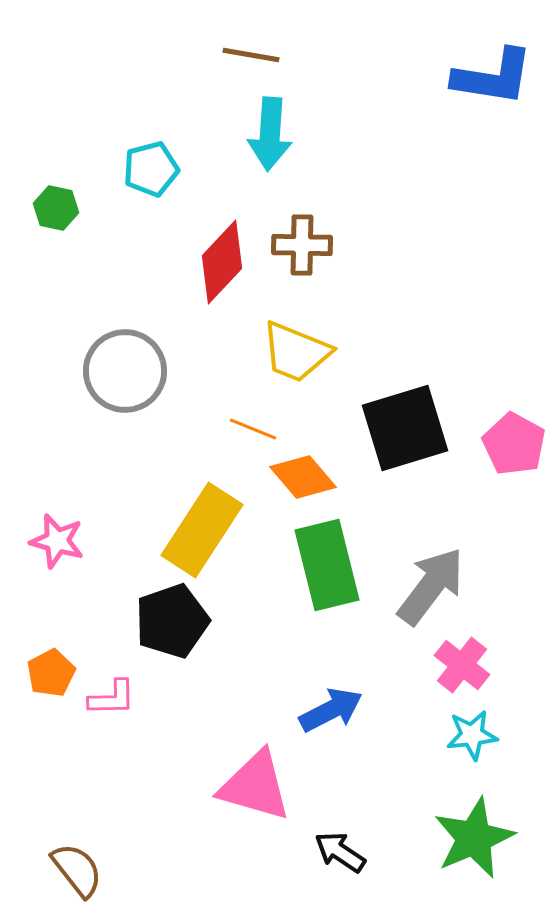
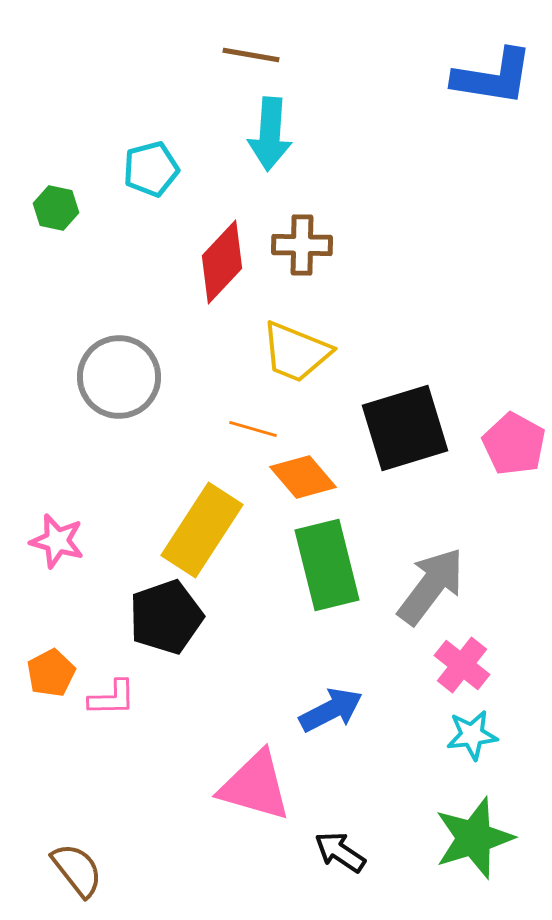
gray circle: moved 6 px left, 6 px down
orange line: rotated 6 degrees counterclockwise
black pentagon: moved 6 px left, 4 px up
green star: rotated 6 degrees clockwise
